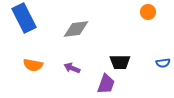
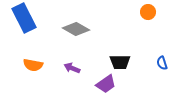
gray diamond: rotated 36 degrees clockwise
blue semicircle: moved 1 px left; rotated 80 degrees clockwise
purple trapezoid: rotated 35 degrees clockwise
